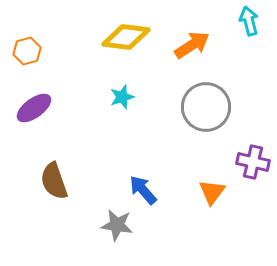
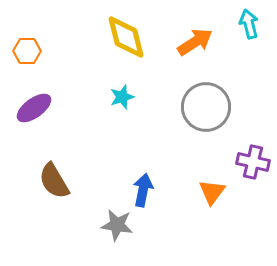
cyan arrow: moved 3 px down
yellow diamond: rotated 69 degrees clockwise
orange arrow: moved 3 px right, 3 px up
orange hexagon: rotated 16 degrees clockwise
brown semicircle: rotated 12 degrees counterclockwise
blue arrow: rotated 52 degrees clockwise
